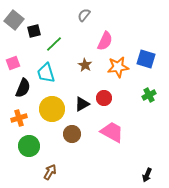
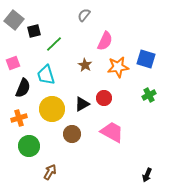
cyan trapezoid: moved 2 px down
